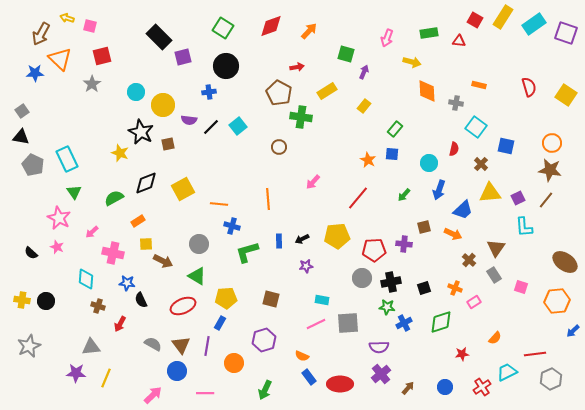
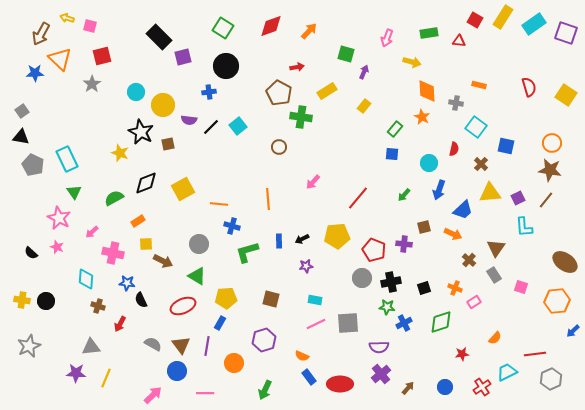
orange star at (368, 160): moved 54 px right, 43 px up
red pentagon at (374, 250): rotated 25 degrees clockwise
cyan rectangle at (322, 300): moved 7 px left
